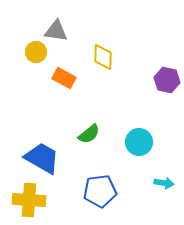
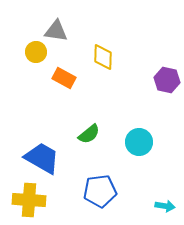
cyan arrow: moved 1 px right, 23 px down
